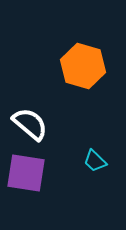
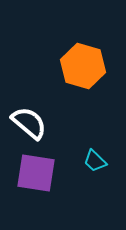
white semicircle: moved 1 px left, 1 px up
purple square: moved 10 px right
